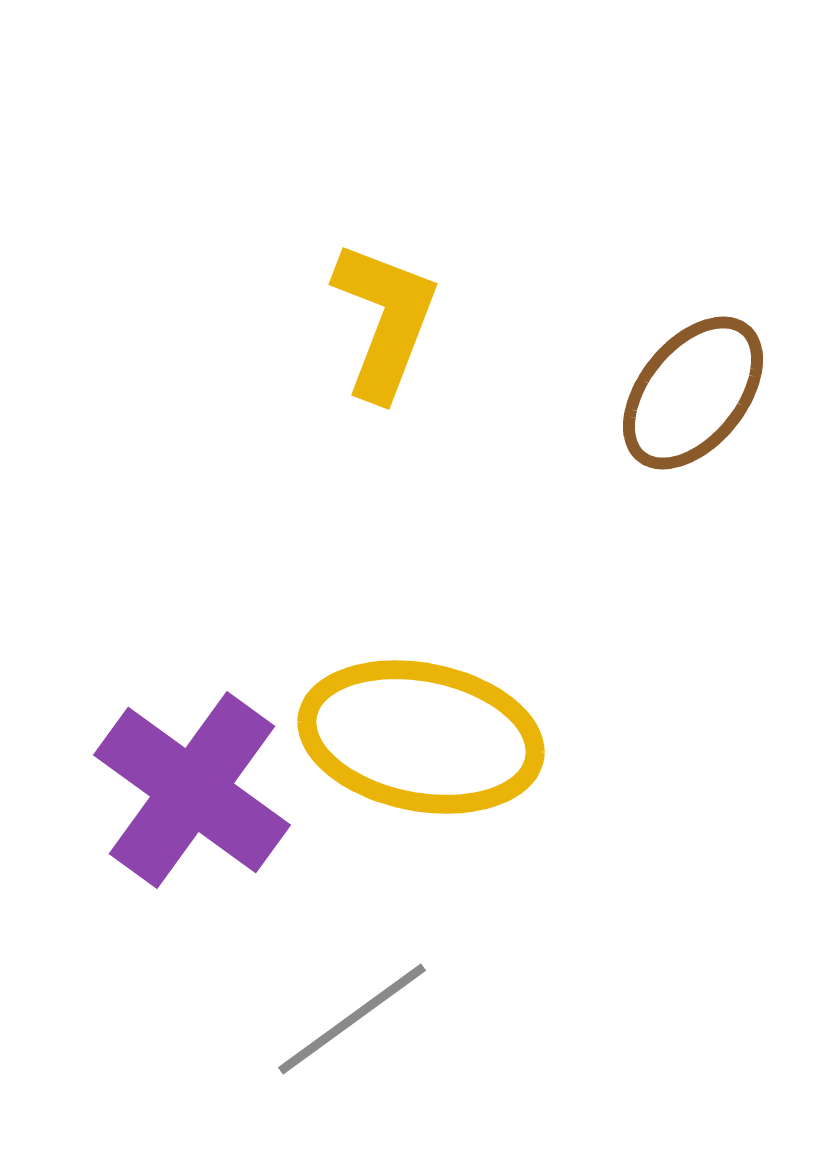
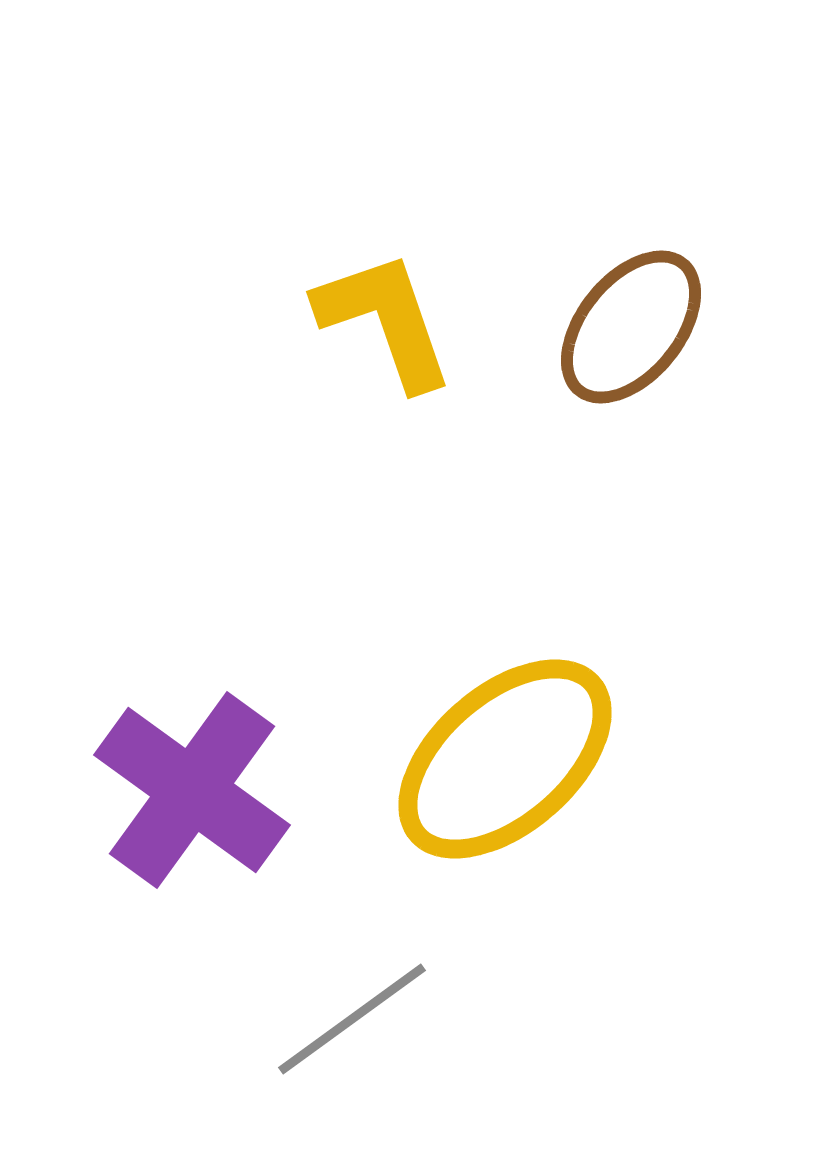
yellow L-shape: rotated 40 degrees counterclockwise
brown ellipse: moved 62 px left, 66 px up
yellow ellipse: moved 84 px right, 22 px down; rotated 52 degrees counterclockwise
